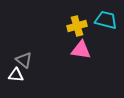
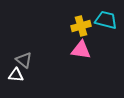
yellow cross: moved 4 px right
